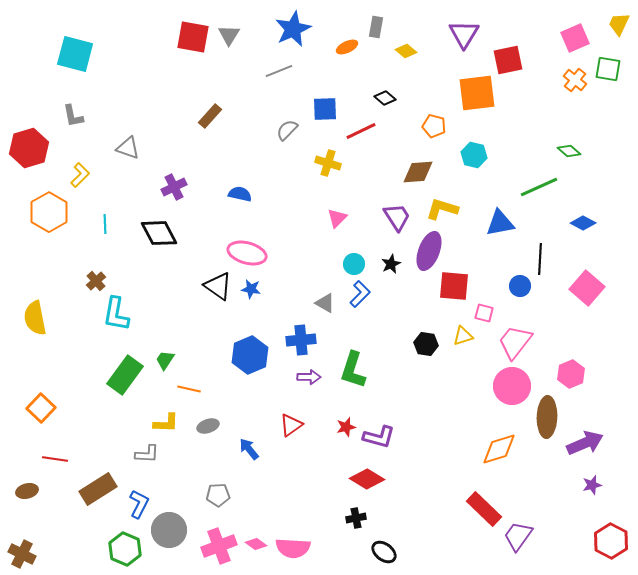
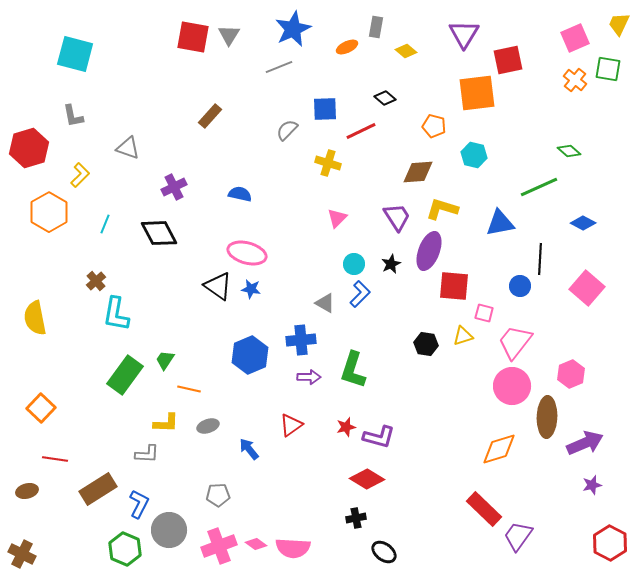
gray line at (279, 71): moved 4 px up
cyan line at (105, 224): rotated 24 degrees clockwise
red hexagon at (611, 541): moved 1 px left, 2 px down
